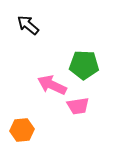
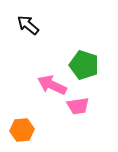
green pentagon: rotated 16 degrees clockwise
